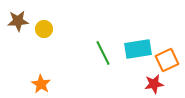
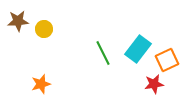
cyan rectangle: rotated 44 degrees counterclockwise
orange star: rotated 24 degrees clockwise
